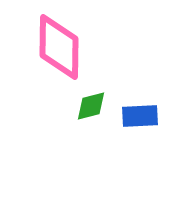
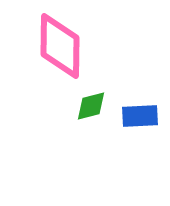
pink diamond: moved 1 px right, 1 px up
